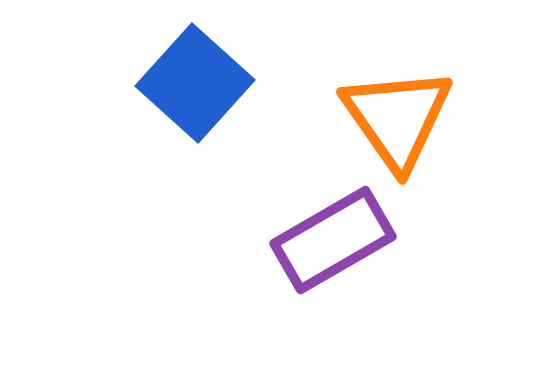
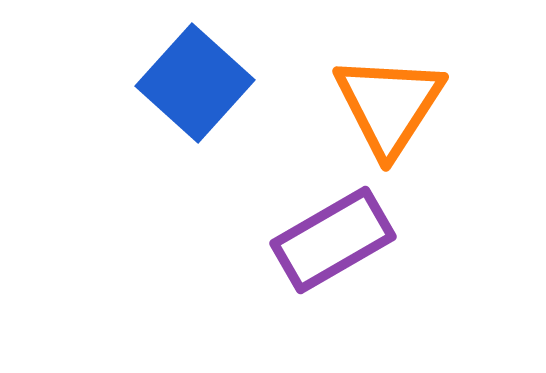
orange triangle: moved 8 px left, 13 px up; rotated 8 degrees clockwise
